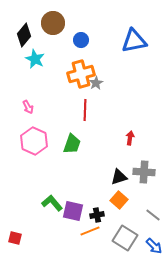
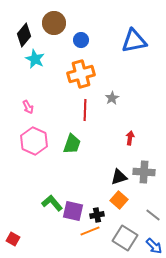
brown circle: moved 1 px right
gray star: moved 16 px right, 15 px down
red square: moved 2 px left, 1 px down; rotated 16 degrees clockwise
